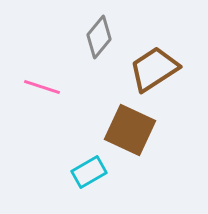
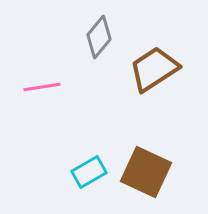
pink line: rotated 27 degrees counterclockwise
brown square: moved 16 px right, 42 px down
